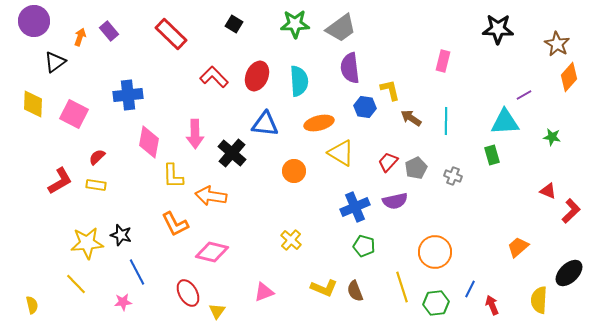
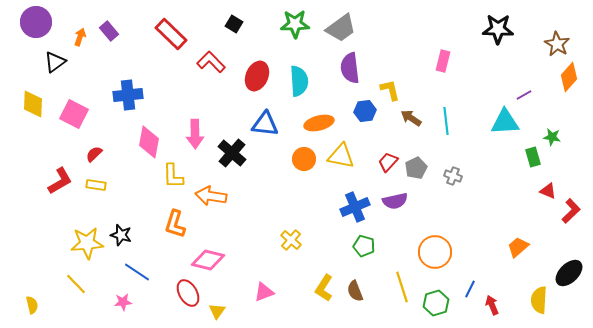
purple circle at (34, 21): moved 2 px right, 1 px down
red L-shape at (214, 77): moved 3 px left, 15 px up
blue hexagon at (365, 107): moved 4 px down; rotated 15 degrees counterclockwise
cyan line at (446, 121): rotated 8 degrees counterclockwise
yellow triangle at (341, 153): moved 3 px down; rotated 20 degrees counterclockwise
green rectangle at (492, 155): moved 41 px right, 2 px down
red semicircle at (97, 157): moved 3 px left, 3 px up
orange circle at (294, 171): moved 10 px right, 12 px up
orange L-shape at (175, 224): rotated 44 degrees clockwise
pink diamond at (212, 252): moved 4 px left, 8 px down
blue line at (137, 272): rotated 28 degrees counterclockwise
yellow L-shape at (324, 288): rotated 100 degrees clockwise
green hexagon at (436, 303): rotated 10 degrees counterclockwise
